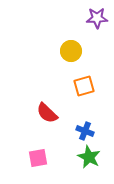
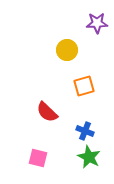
purple star: moved 5 px down
yellow circle: moved 4 px left, 1 px up
red semicircle: moved 1 px up
pink square: rotated 24 degrees clockwise
